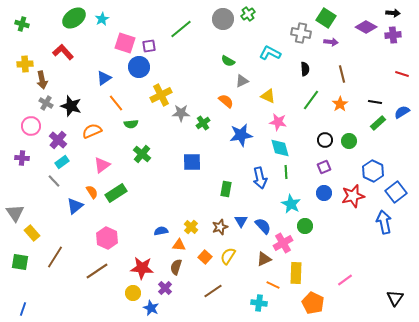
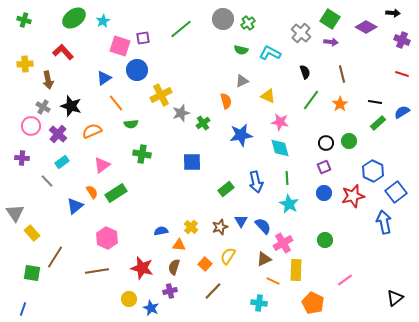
green cross at (248, 14): moved 9 px down
green square at (326, 18): moved 4 px right, 1 px down
cyan star at (102, 19): moved 1 px right, 2 px down
green cross at (22, 24): moved 2 px right, 4 px up
gray cross at (301, 33): rotated 30 degrees clockwise
purple cross at (393, 35): moved 9 px right, 5 px down; rotated 28 degrees clockwise
pink square at (125, 43): moved 5 px left, 3 px down
purple square at (149, 46): moved 6 px left, 8 px up
green semicircle at (228, 61): moved 13 px right, 11 px up; rotated 16 degrees counterclockwise
blue circle at (139, 67): moved 2 px left, 3 px down
black semicircle at (305, 69): moved 3 px down; rotated 16 degrees counterclockwise
brown arrow at (42, 80): moved 6 px right
orange semicircle at (226, 101): rotated 35 degrees clockwise
gray cross at (46, 103): moved 3 px left, 4 px down
gray star at (181, 113): rotated 18 degrees counterclockwise
pink star at (278, 122): moved 2 px right
purple cross at (58, 140): moved 6 px up
black circle at (325, 140): moved 1 px right, 3 px down
green cross at (142, 154): rotated 30 degrees counterclockwise
green line at (286, 172): moved 1 px right, 6 px down
blue arrow at (260, 178): moved 4 px left, 4 px down
gray line at (54, 181): moved 7 px left
green rectangle at (226, 189): rotated 42 degrees clockwise
cyan star at (291, 204): moved 2 px left
green circle at (305, 226): moved 20 px right, 14 px down
orange square at (205, 257): moved 7 px down
green square at (20, 262): moved 12 px right, 11 px down
brown semicircle at (176, 267): moved 2 px left
red star at (142, 268): rotated 10 degrees clockwise
brown line at (97, 271): rotated 25 degrees clockwise
yellow rectangle at (296, 273): moved 3 px up
orange line at (273, 285): moved 4 px up
purple cross at (165, 288): moved 5 px right, 3 px down; rotated 32 degrees clockwise
brown line at (213, 291): rotated 12 degrees counterclockwise
yellow circle at (133, 293): moved 4 px left, 6 px down
black triangle at (395, 298): rotated 18 degrees clockwise
